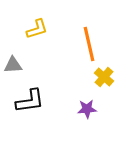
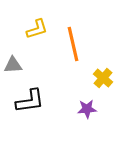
orange line: moved 16 px left
yellow cross: moved 1 px left, 1 px down
